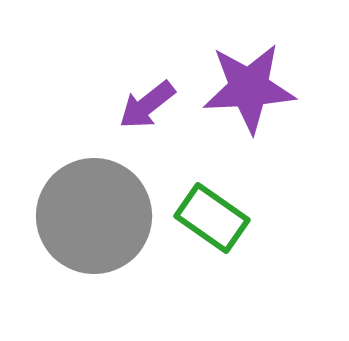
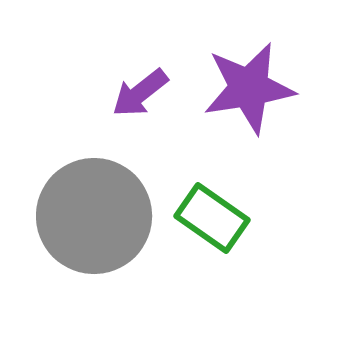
purple star: rotated 6 degrees counterclockwise
purple arrow: moved 7 px left, 12 px up
